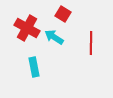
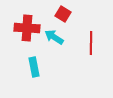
red cross: rotated 25 degrees counterclockwise
